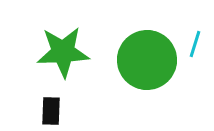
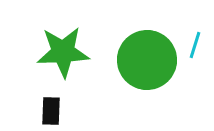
cyan line: moved 1 px down
